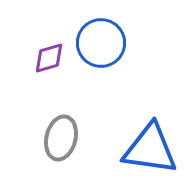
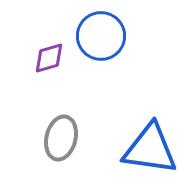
blue circle: moved 7 px up
